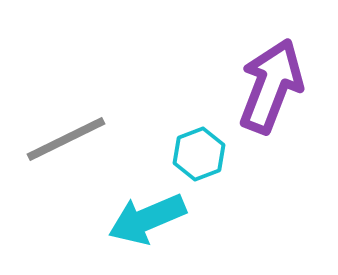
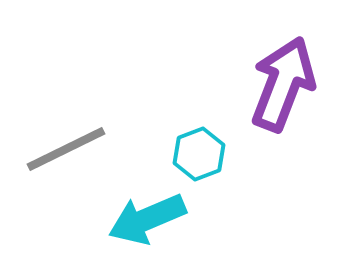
purple arrow: moved 12 px right, 2 px up
gray line: moved 10 px down
